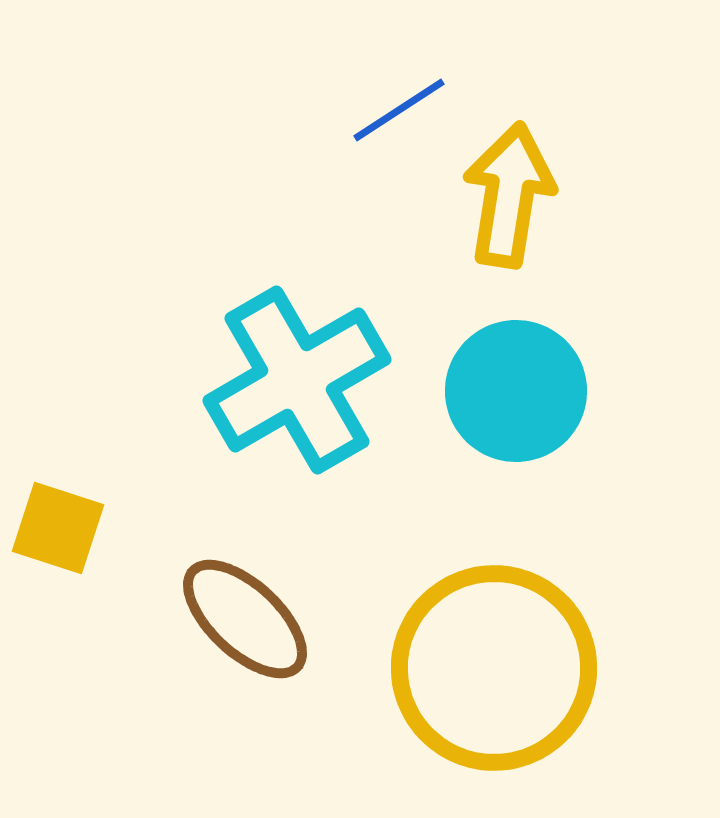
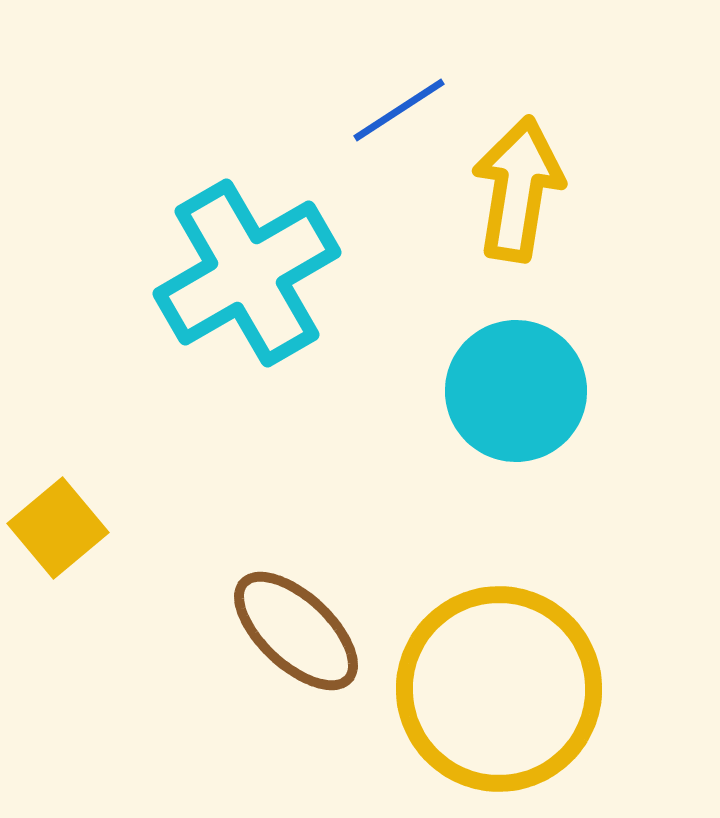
yellow arrow: moved 9 px right, 6 px up
cyan cross: moved 50 px left, 107 px up
yellow square: rotated 32 degrees clockwise
brown ellipse: moved 51 px right, 12 px down
yellow circle: moved 5 px right, 21 px down
